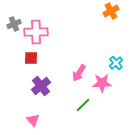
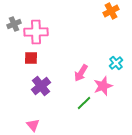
pink arrow: moved 2 px right
pink star: moved 1 px right, 3 px down; rotated 18 degrees counterclockwise
green line: moved 1 px right, 2 px up
pink triangle: moved 5 px down
